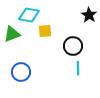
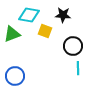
black star: moved 26 px left; rotated 28 degrees counterclockwise
yellow square: rotated 24 degrees clockwise
blue circle: moved 6 px left, 4 px down
